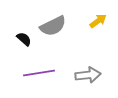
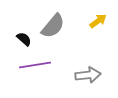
gray semicircle: rotated 24 degrees counterclockwise
purple line: moved 4 px left, 8 px up
